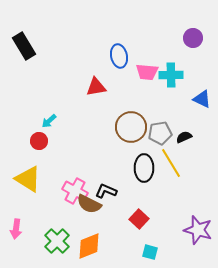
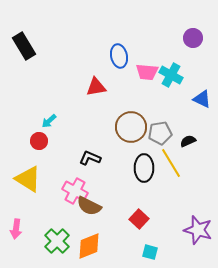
cyan cross: rotated 30 degrees clockwise
black semicircle: moved 4 px right, 4 px down
black L-shape: moved 16 px left, 33 px up
brown semicircle: moved 2 px down
